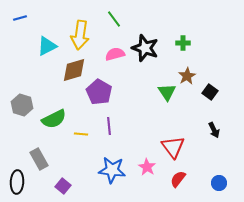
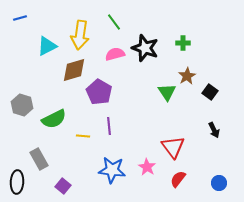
green line: moved 3 px down
yellow line: moved 2 px right, 2 px down
